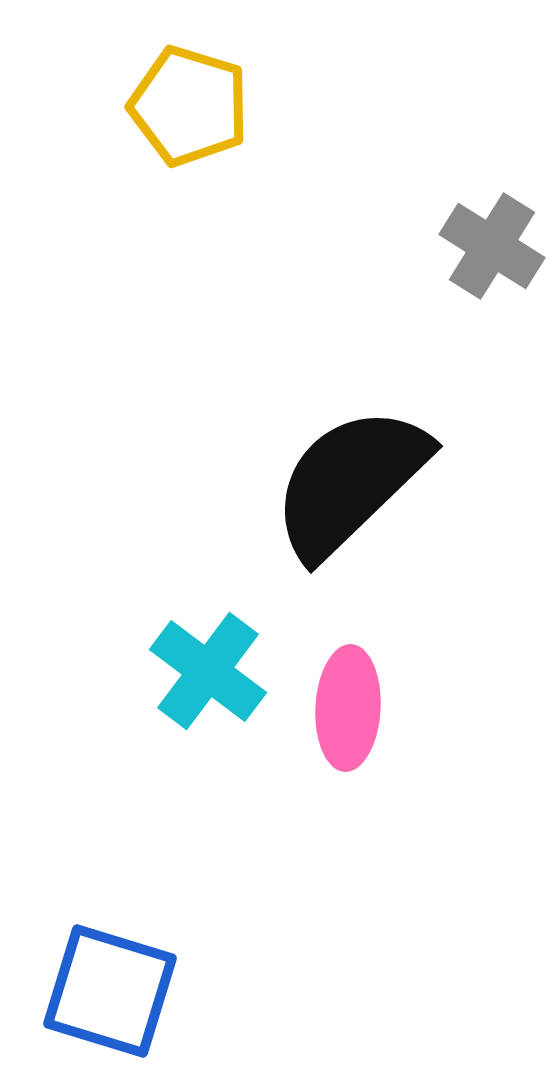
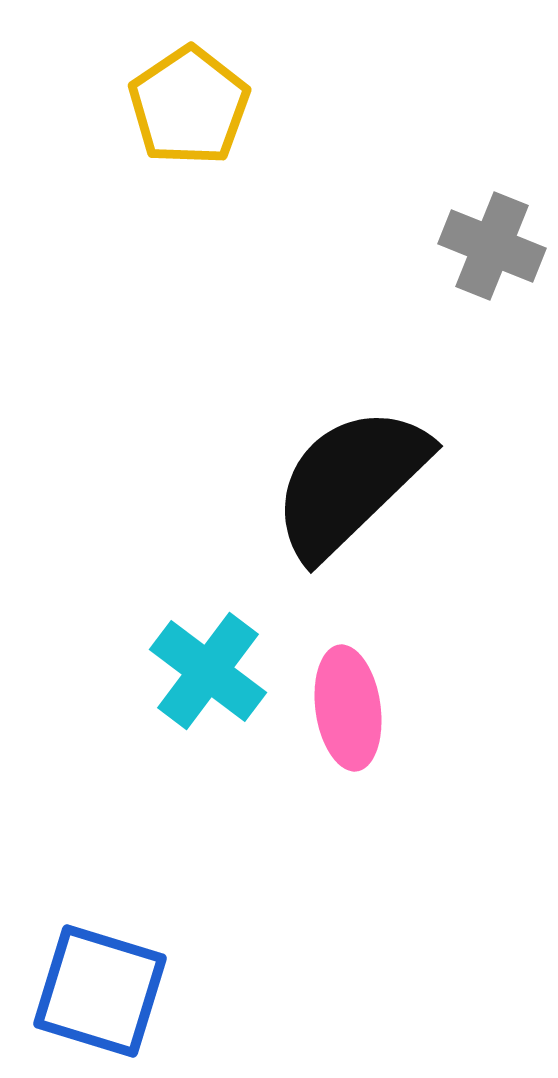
yellow pentagon: rotated 21 degrees clockwise
gray cross: rotated 10 degrees counterclockwise
pink ellipse: rotated 11 degrees counterclockwise
blue square: moved 10 px left
